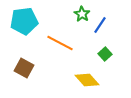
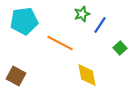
green star: rotated 21 degrees clockwise
green square: moved 15 px right, 6 px up
brown square: moved 8 px left, 8 px down
yellow diamond: moved 5 px up; rotated 30 degrees clockwise
